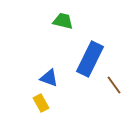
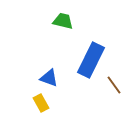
blue rectangle: moved 1 px right, 1 px down
